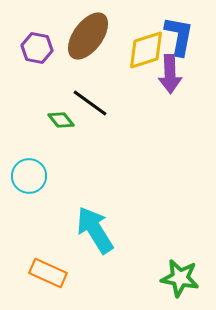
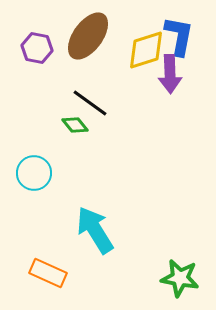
green diamond: moved 14 px right, 5 px down
cyan circle: moved 5 px right, 3 px up
